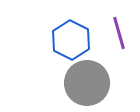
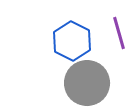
blue hexagon: moved 1 px right, 1 px down
